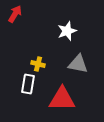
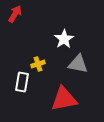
white star: moved 3 px left, 8 px down; rotated 12 degrees counterclockwise
yellow cross: rotated 32 degrees counterclockwise
white rectangle: moved 6 px left, 2 px up
red triangle: moved 2 px right; rotated 12 degrees counterclockwise
